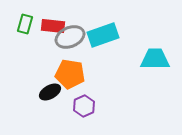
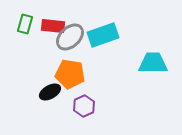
gray ellipse: rotated 20 degrees counterclockwise
cyan trapezoid: moved 2 px left, 4 px down
